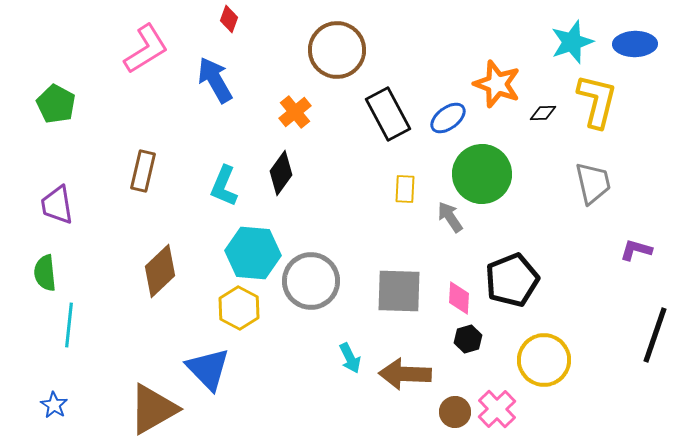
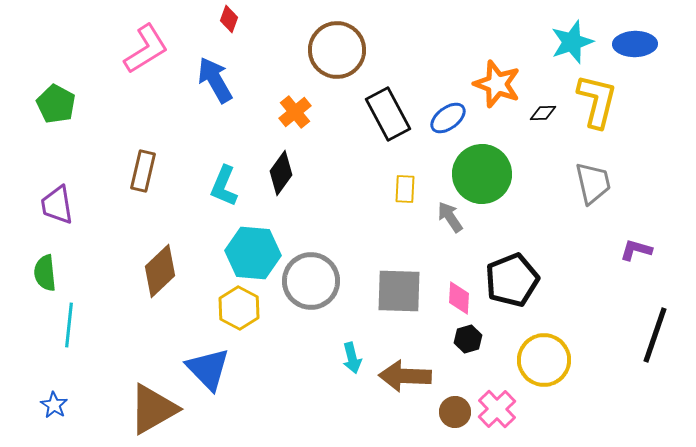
cyan arrow at (350, 358): moved 2 px right; rotated 12 degrees clockwise
brown arrow at (405, 374): moved 2 px down
